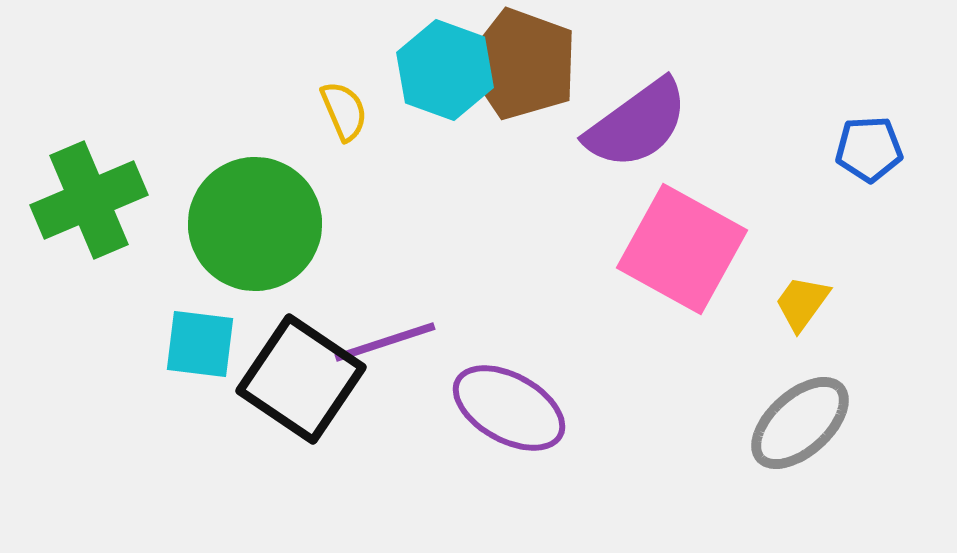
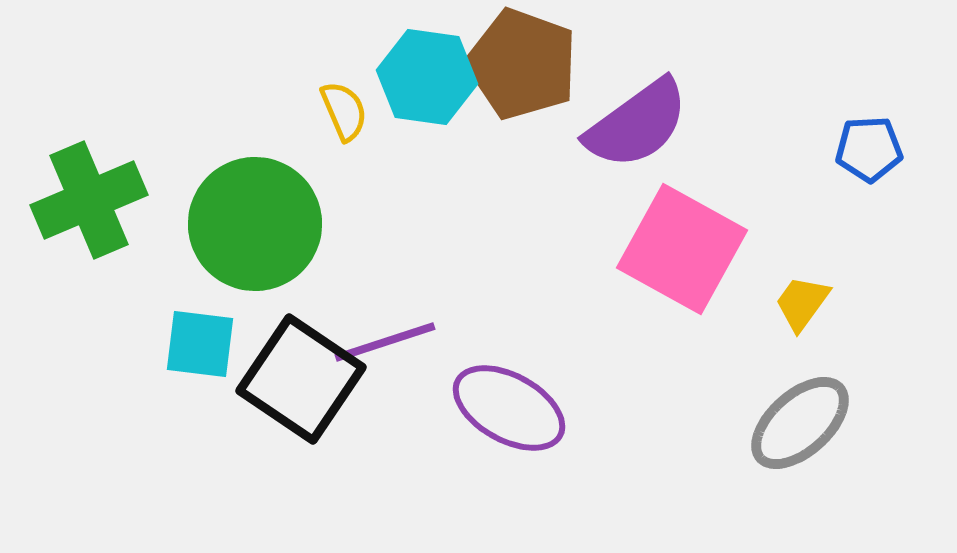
cyan hexagon: moved 18 px left, 7 px down; rotated 12 degrees counterclockwise
